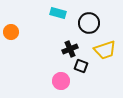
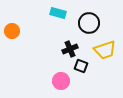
orange circle: moved 1 px right, 1 px up
